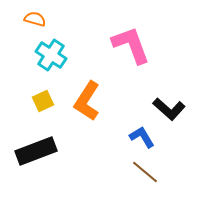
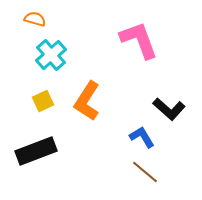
pink L-shape: moved 8 px right, 5 px up
cyan cross: rotated 16 degrees clockwise
